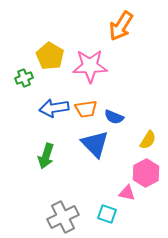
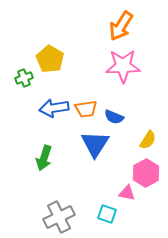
yellow pentagon: moved 3 px down
pink star: moved 33 px right
blue triangle: rotated 16 degrees clockwise
green arrow: moved 2 px left, 2 px down
gray cross: moved 4 px left
